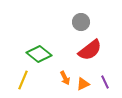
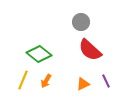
red semicircle: rotated 80 degrees clockwise
orange arrow: moved 19 px left, 3 px down; rotated 56 degrees clockwise
purple line: moved 1 px right, 1 px up
